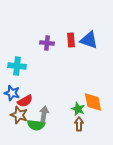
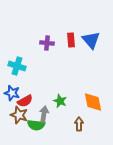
blue triangle: moved 2 px right; rotated 30 degrees clockwise
cyan cross: rotated 12 degrees clockwise
green star: moved 18 px left, 8 px up
